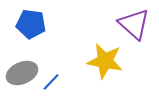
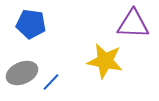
purple triangle: moved 1 px left; rotated 40 degrees counterclockwise
